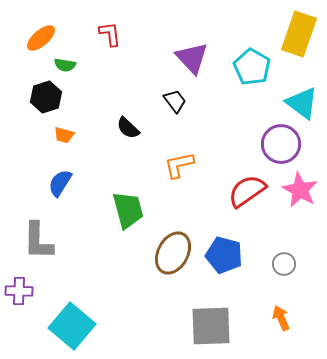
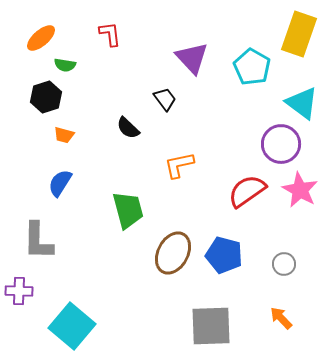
black trapezoid: moved 10 px left, 2 px up
orange arrow: rotated 20 degrees counterclockwise
